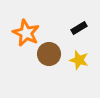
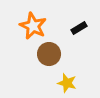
orange star: moved 7 px right, 7 px up
yellow star: moved 12 px left, 23 px down
